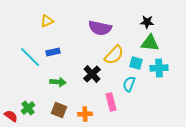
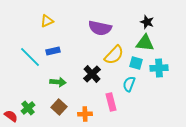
black star: rotated 16 degrees clockwise
green triangle: moved 5 px left
blue rectangle: moved 1 px up
brown square: moved 3 px up; rotated 21 degrees clockwise
